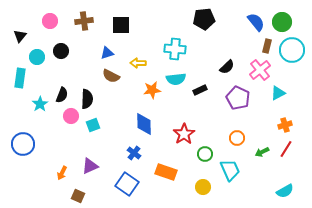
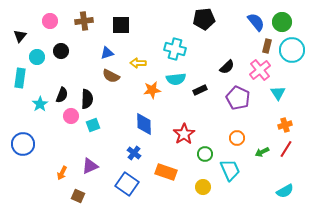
cyan cross at (175, 49): rotated 10 degrees clockwise
cyan triangle at (278, 93): rotated 35 degrees counterclockwise
